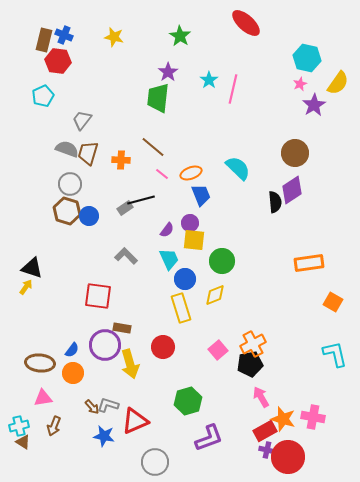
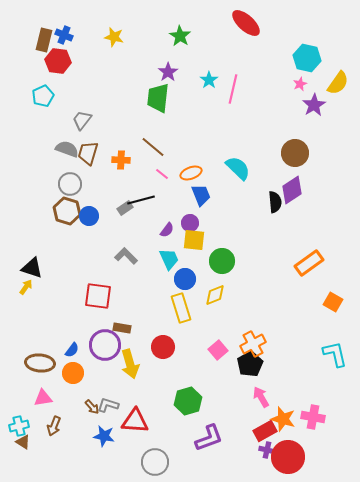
orange rectangle at (309, 263): rotated 28 degrees counterclockwise
black pentagon at (250, 364): rotated 20 degrees counterclockwise
red triangle at (135, 421): rotated 28 degrees clockwise
